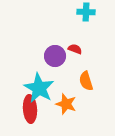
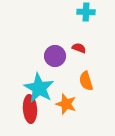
red semicircle: moved 4 px right, 1 px up
